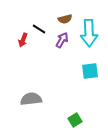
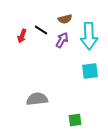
black line: moved 2 px right, 1 px down
cyan arrow: moved 3 px down
red arrow: moved 1 px left, 4 px up
gray semicircle: moved 6 px right
green square: rotated 24 degrees clockwise
